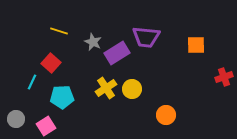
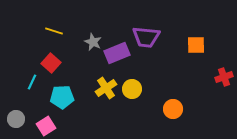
yellow line: moved 5 px left
purple rectangle: rotated 10 degrees clockwise
orange circle: moved 7 px right, 6 px up
